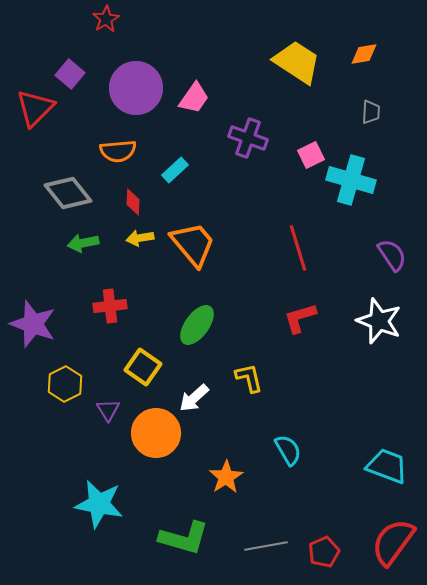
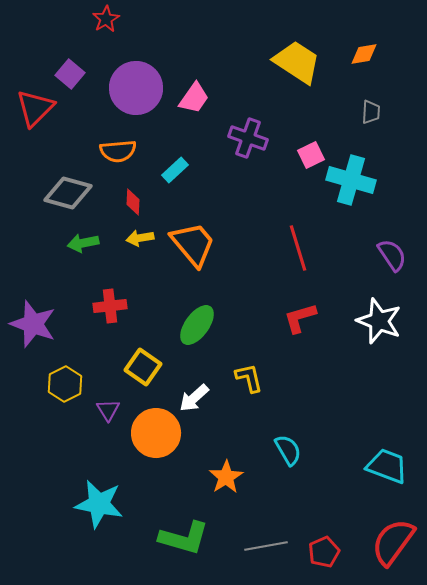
gray diamond: rotated 36 degrees counterclockwise
